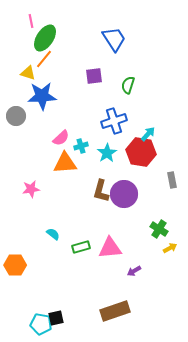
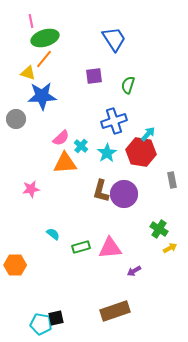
green ellipse: rotated 40 degrees clockwise
gray circle: moved 3 px down
cyan cross: rotated 32 degrees counterclockwise
